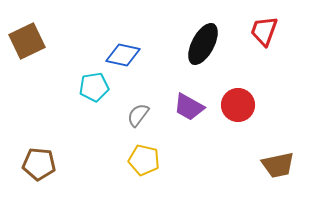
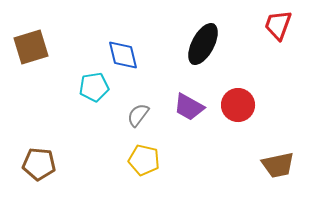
red trapezoid: moved 14 px right, 6 px up
brown square: moved 4 px right, 6 px down; rotated 9 degrees clockwise
blue diamond: rotated 64 degrees clockwise
